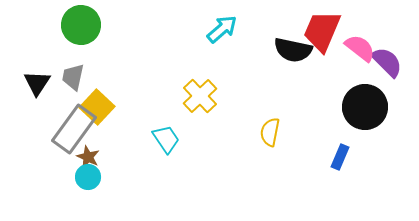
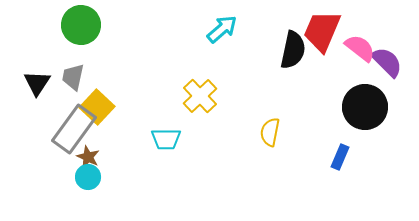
black semicircle: rotated 90 degrees counterclockwise
cyan trapezoid: rotated 124 degrees clockwise
